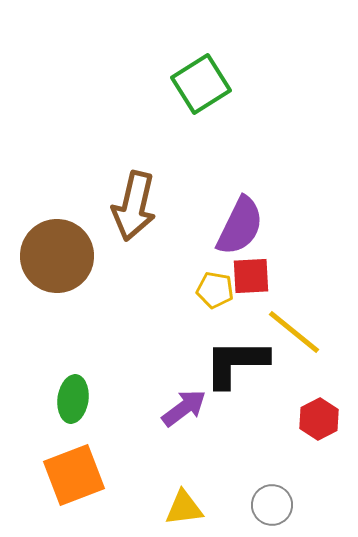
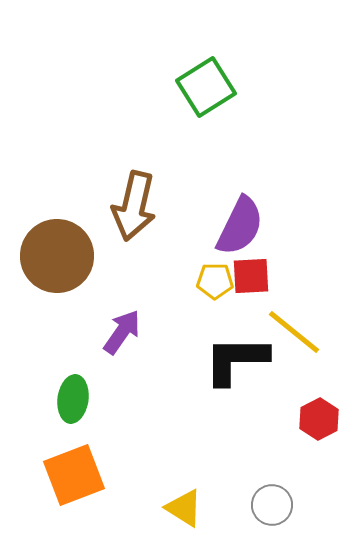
green square: moved 5 px right, 3 px down
yellow pentagon: moved 9 px up; rotated 9 degrees counterclockwise
black L-shape: moved 3 px up
purple arrow: moved 62 px left, 76 px up; rotated 18 degrees counterclockwise
yellow triangle: rotated 39 degrees clockwise
